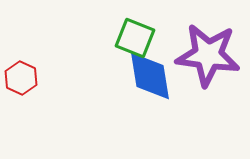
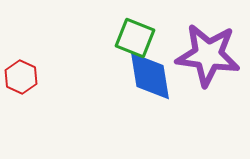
red hexagon: moved 1 px up
